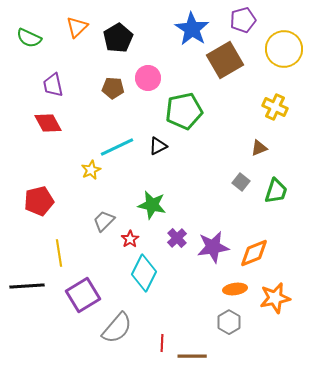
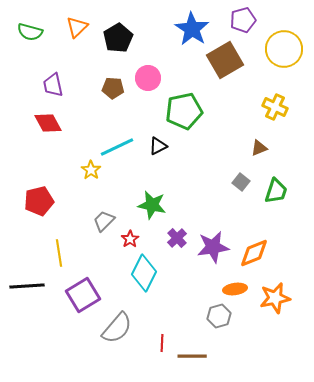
green semicircle: moved 1 px right, 6 px up; rotated 10 degrees counterclockwise
yellow star: rotated 12 degrees counterclockwise
gray hexagon: moved 10 px left, 6 px up; rotated 15 degrees clockwise
